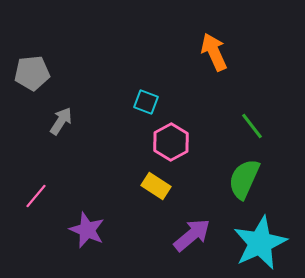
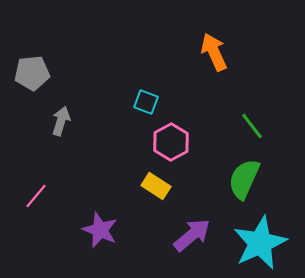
gray arrow: rotated 16 degrees counterclockwise
purple star: moved 13 px right
